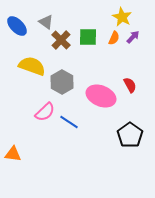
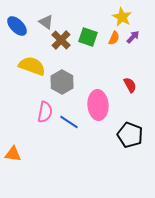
green square: rotated 18 degrees clockwise
pink ellipse: moved 3 px left, 9 px down; rotated 64 degrees clockwise
pink semicircle: rotated 35 degrees counterclockwise
black pentagon: rotated 15 degrees counterclockwise
